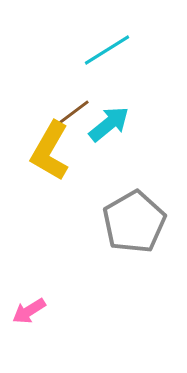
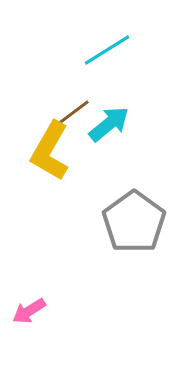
gray pentagon: rotated 6 degrees counterclockwise
